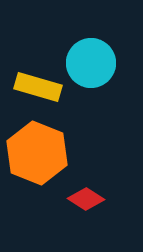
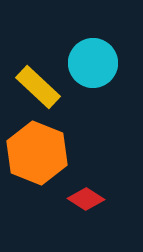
cyan circle: moved 2 px right
yellow rectangle: rotated 27 degrees clockwise
